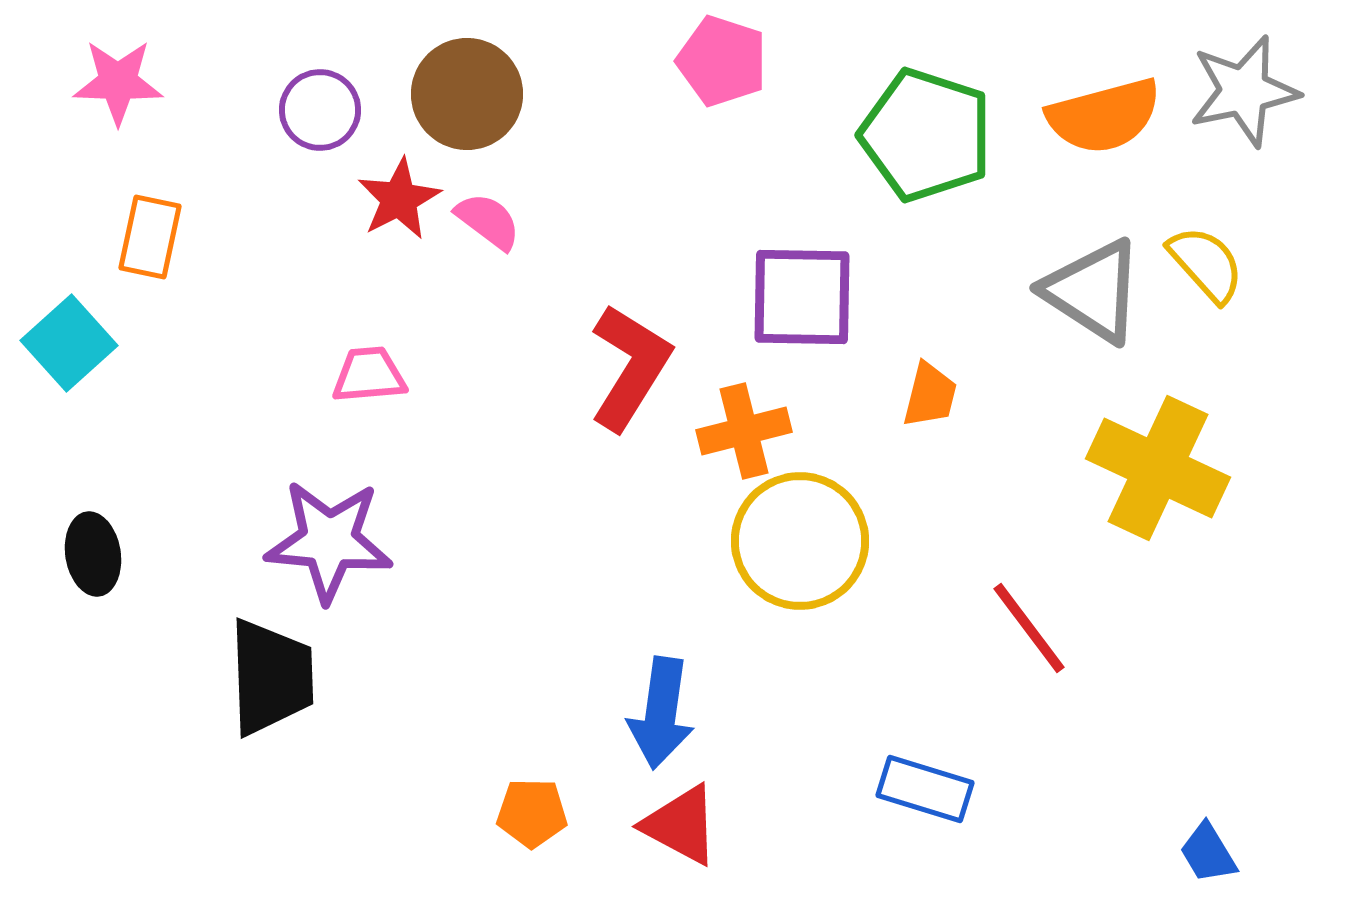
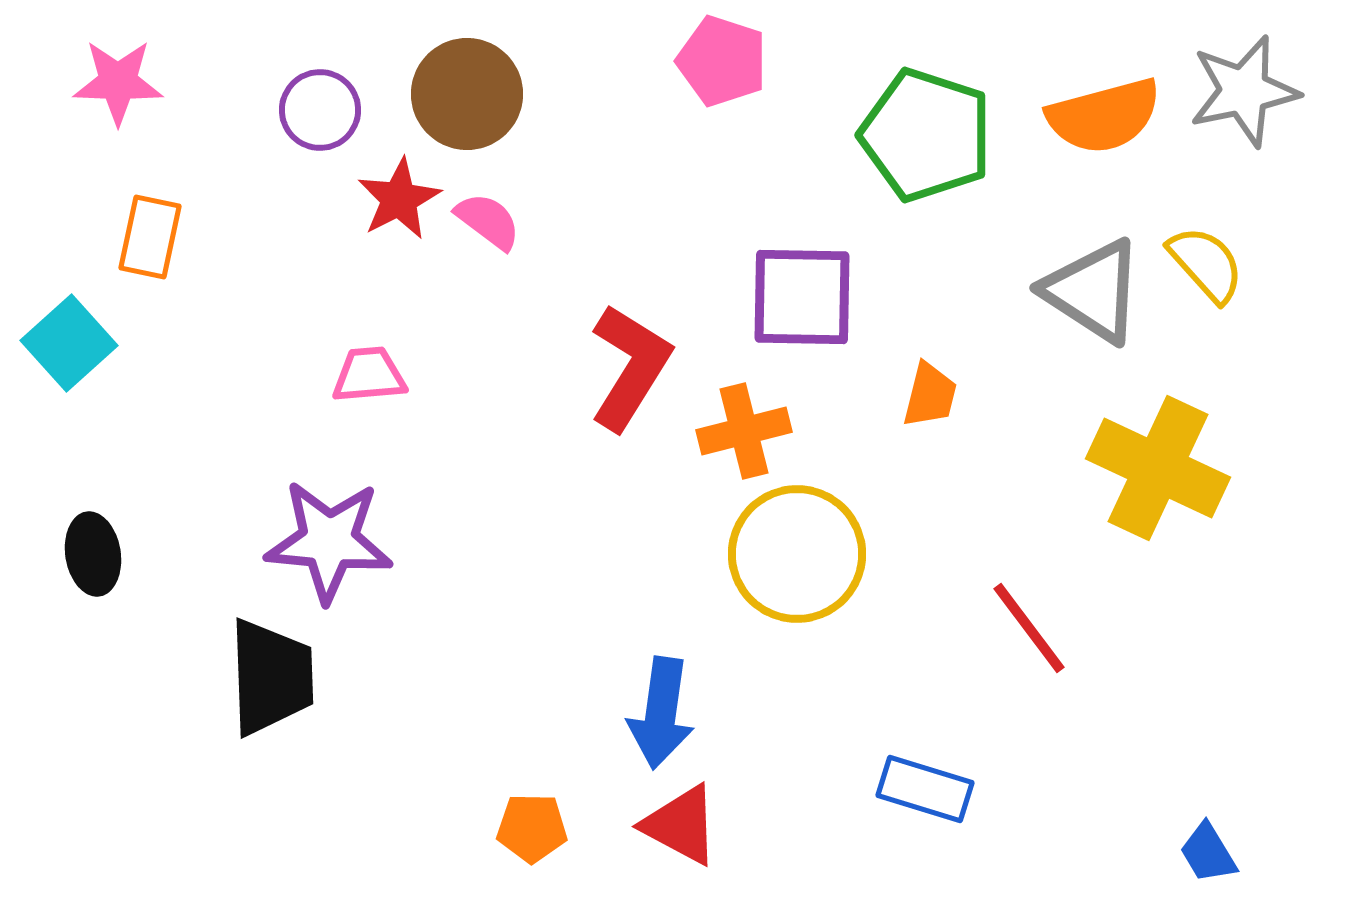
yellow circle: moved 3 px left, 13 px down
orange pentagon: moved 15 px down
